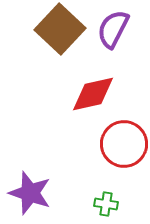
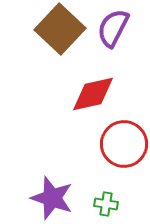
purple semicircle: moved 1 px up
purple star: moved 22 px right, 5 px down
